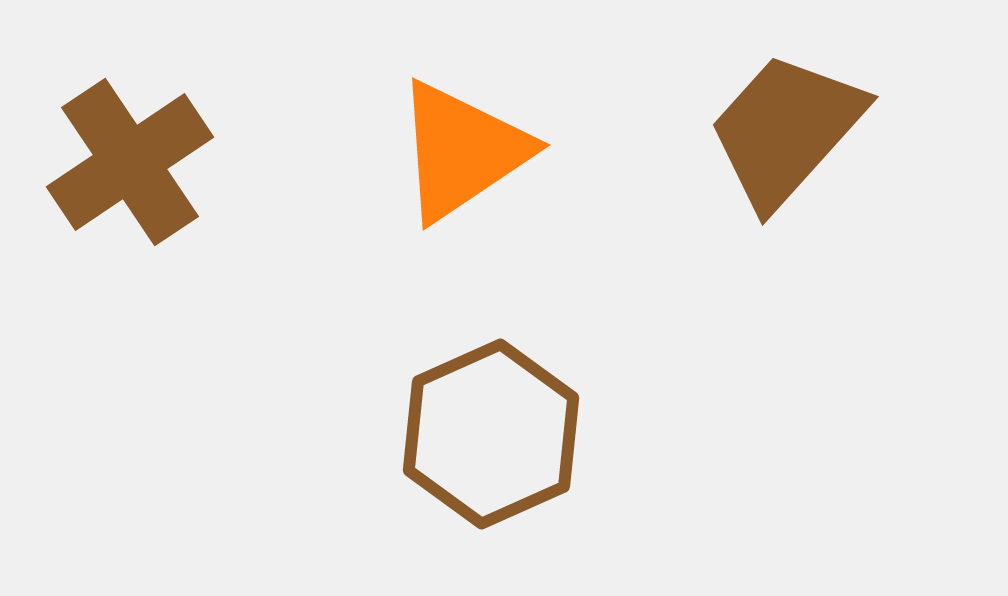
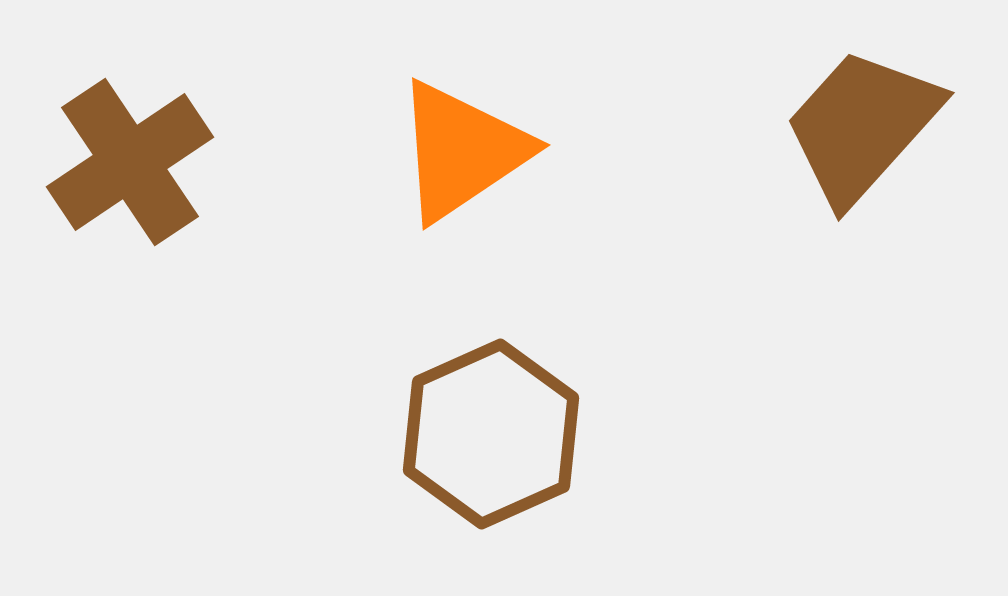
brown trapezoid: moved 76 px right, 4 px up
